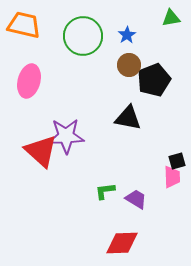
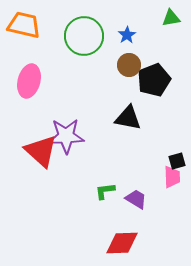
green circle: moved 1 px right
